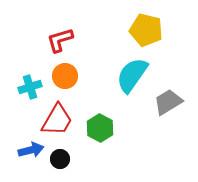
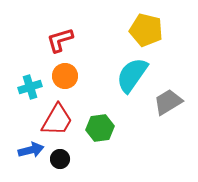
green hexagon: rotated 24 degrees clockwise
